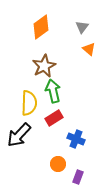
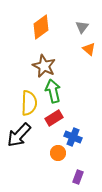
brown star: rotated 20 degrees counterclockwise
blue cross: moved 3 px left, 2 px up
orange circle: moved 11 px up
